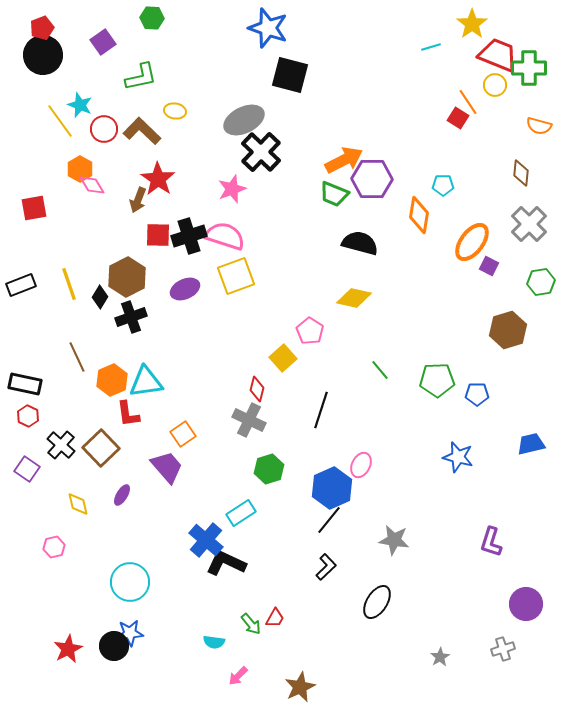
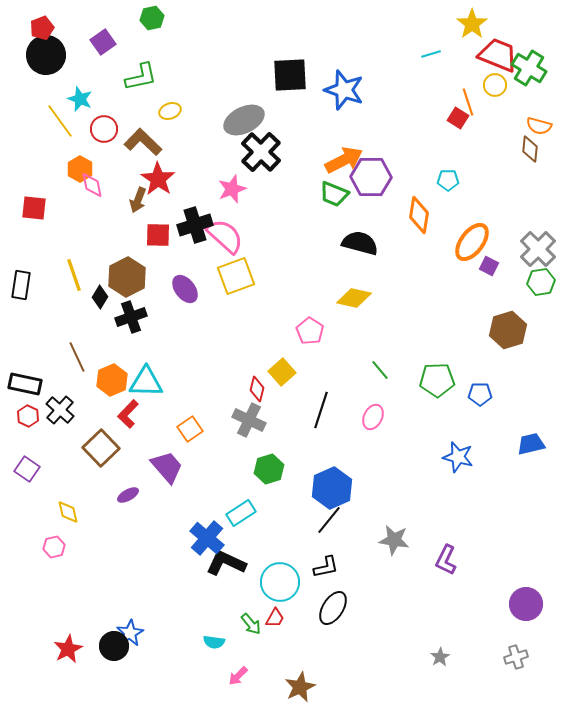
green hexagon at (152, 18): rotated 15 degrees counterclockwise
blue star at (268, 28): moved 76 px right, 62 px down
cyan line at (431, 47): moved 7 px down
black circle at (43, 55): moved 3 px right
green cross at (529, 68): rotated 32 degrees clockwise
black square at (290, 75): rotated 18 degrees counterclockwise
orange line at (468, 102): rotated 16 degrees clockwise
cyan star at (80, 105): moved 6 px up
yellow ellipse at (175, 111): moved 5 px left; rotated 30 degrees counterclockwise
brown L-shape at (142, 131): moved 1 px right, 11 px down
brown diamond at (521, 173): moved 9 px right, 24 px up
purple hexagon at (372, 179): moved 1 px left, 2 px up
pink diamond at (92, 185): rotated 20 degrees clockwise
cyan pentagon at (443, 185): moved 5 px right, 5 px up
red square at (34, 208): rotated 16 degrees clockwise
gray cross at (529, 224): moved 9 px right, 25 px down
black cross at (189, 236): moved 6 px right, 11 px up
pink semicircle at (225, 236): rotated 24 degrees clockwise
yellow line at (69, 284): moved 5 px right, 9 px up
black rectangle at (21, 285): rotated 60 degrees counterclockwise
purple ellipse at (185, 289): rotated 76 degrees clockwise
yellow square at (283, 358): moved 1 px left, 14 px down
cyan triangle at (146, 382): rotated 9 degrees clockwise
blue pentagon at (477, 394): moved 3 px right
red L-shape at (128, 414): rotated 52 degrees clockwise
orange square at (183, 434): moved 7 px right, 5 px up
black cross at (61, 445): moved 1 px left, 35 px up
pink ellipse at (361, 465): moved 12 px right, 48 px up
purple ellipse at (122, 495): moved 6 px right; rotated 30 degrees clockwise
yellow diamond at (78, 504): moved 10 px left, 8 px down
blue cross at (206, 540): moved 1 px right, 2 px up
purple L-shape at (491, 542): moved 45 px left, 18 px down; rotated 8 degrees clockwise
black L-shape at (326, 567): rotated 32 degrees clockwise
cyan circle at (130, 582): moved 150 px right
black ellipse at (377, 602): moved 44 px left, 6 px down
blue star at (130, 633): rotated 24 degrees counterclockwise
gray cross at (503, 649): moved 13 px right, 8 px down
